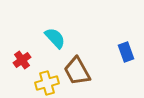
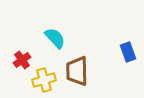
blue rectangle: moved 2 px right
brown trapezoid: rotated 28 degrees clockwise
yellow cross: moved 3 px left, 3 px up
